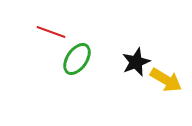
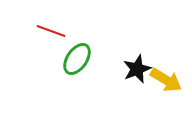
red line: moved 1 px up
black star: moved 1 px right, 7 px down
